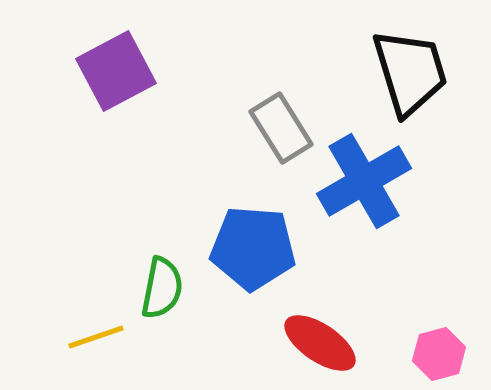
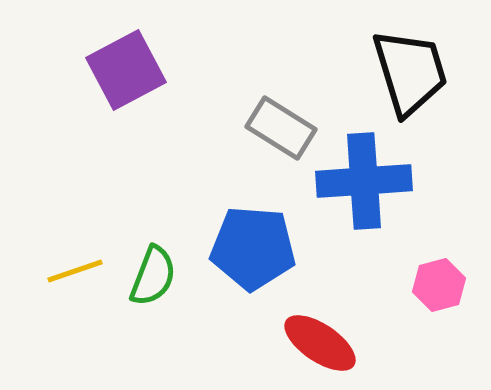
purple square: moved 10 px right, 1 px up
gray rectangle: rotated 26 degrees counterclockwise
blue cross: rotated 26 degrees clockwise
green semicircle: moved 9 px left, 12 px up; rotated 10 degrees clockwise
yellow line: moved 21 px left, 66 px up
pink hexagon: moved 69 px up
